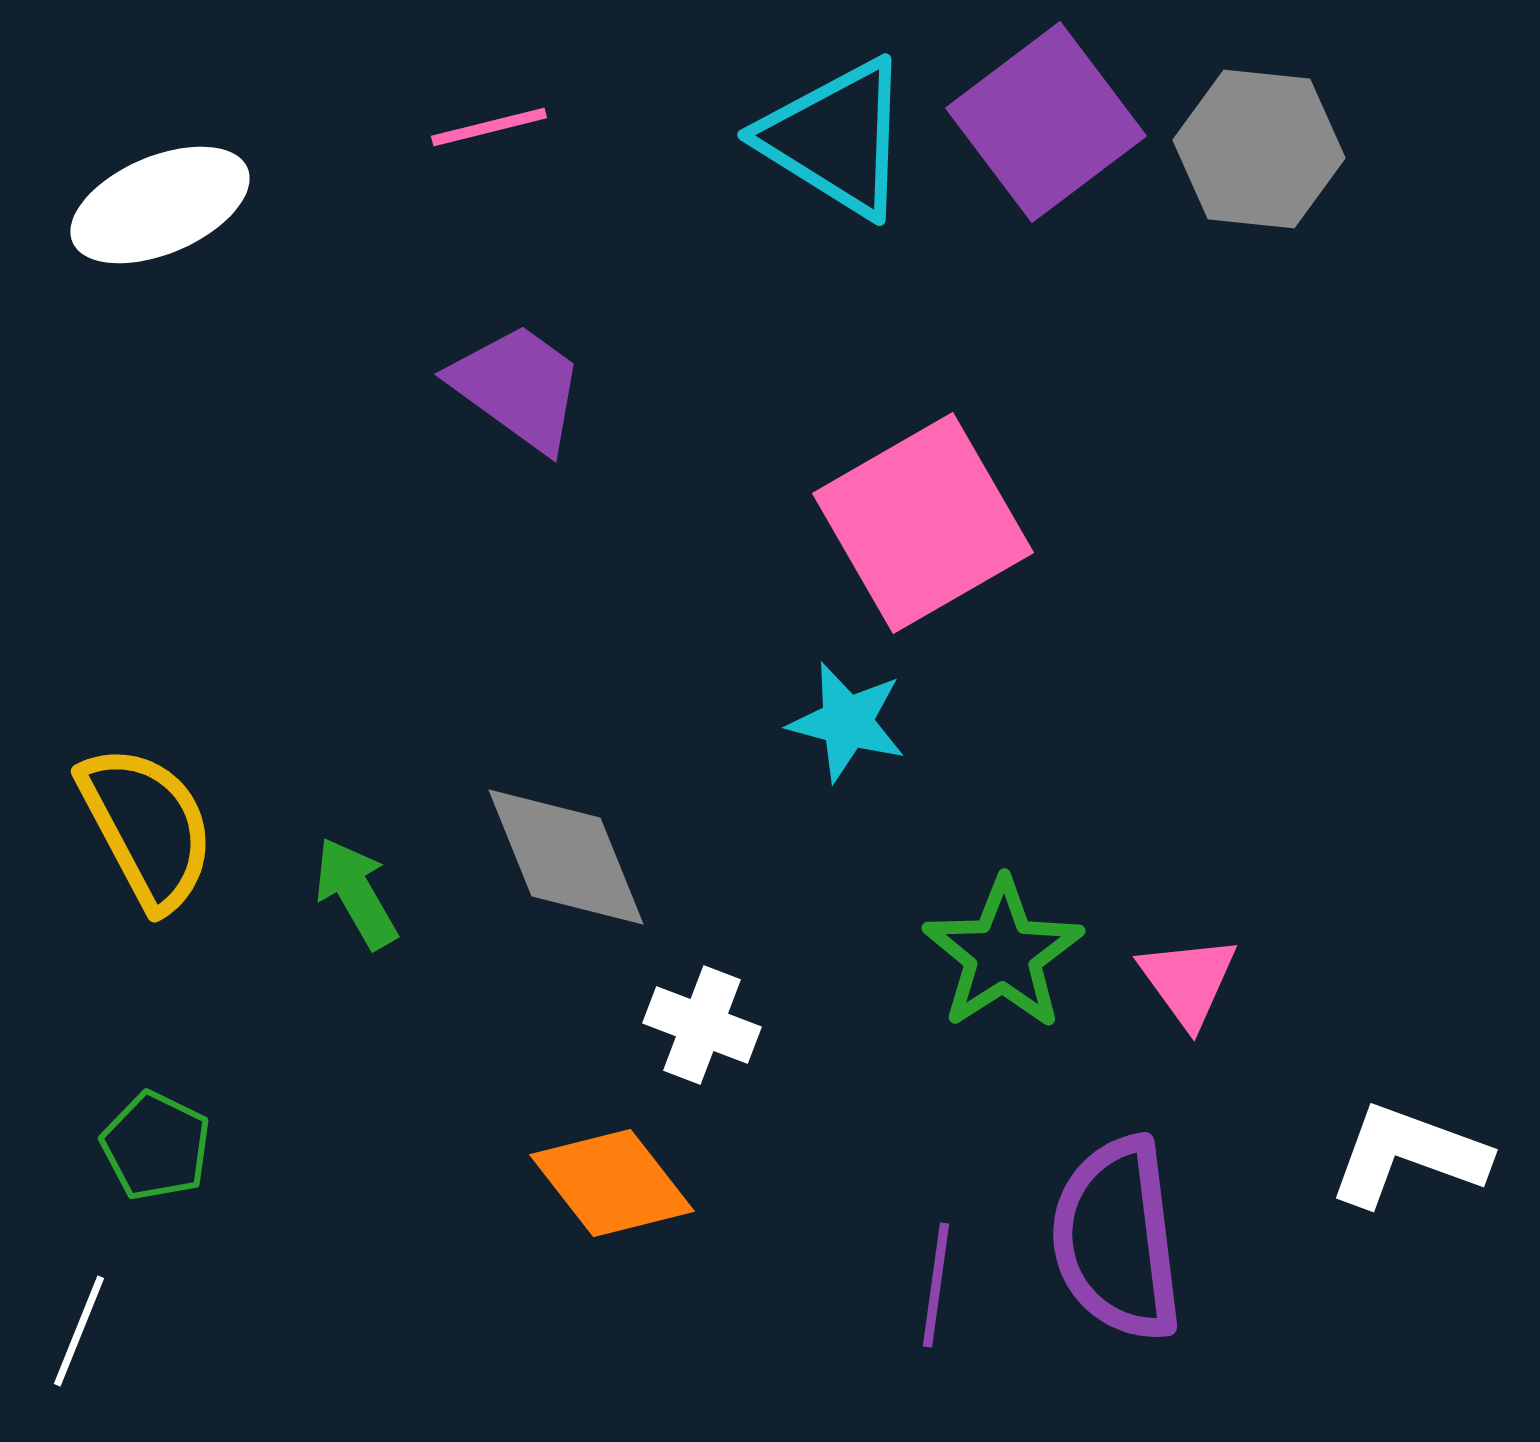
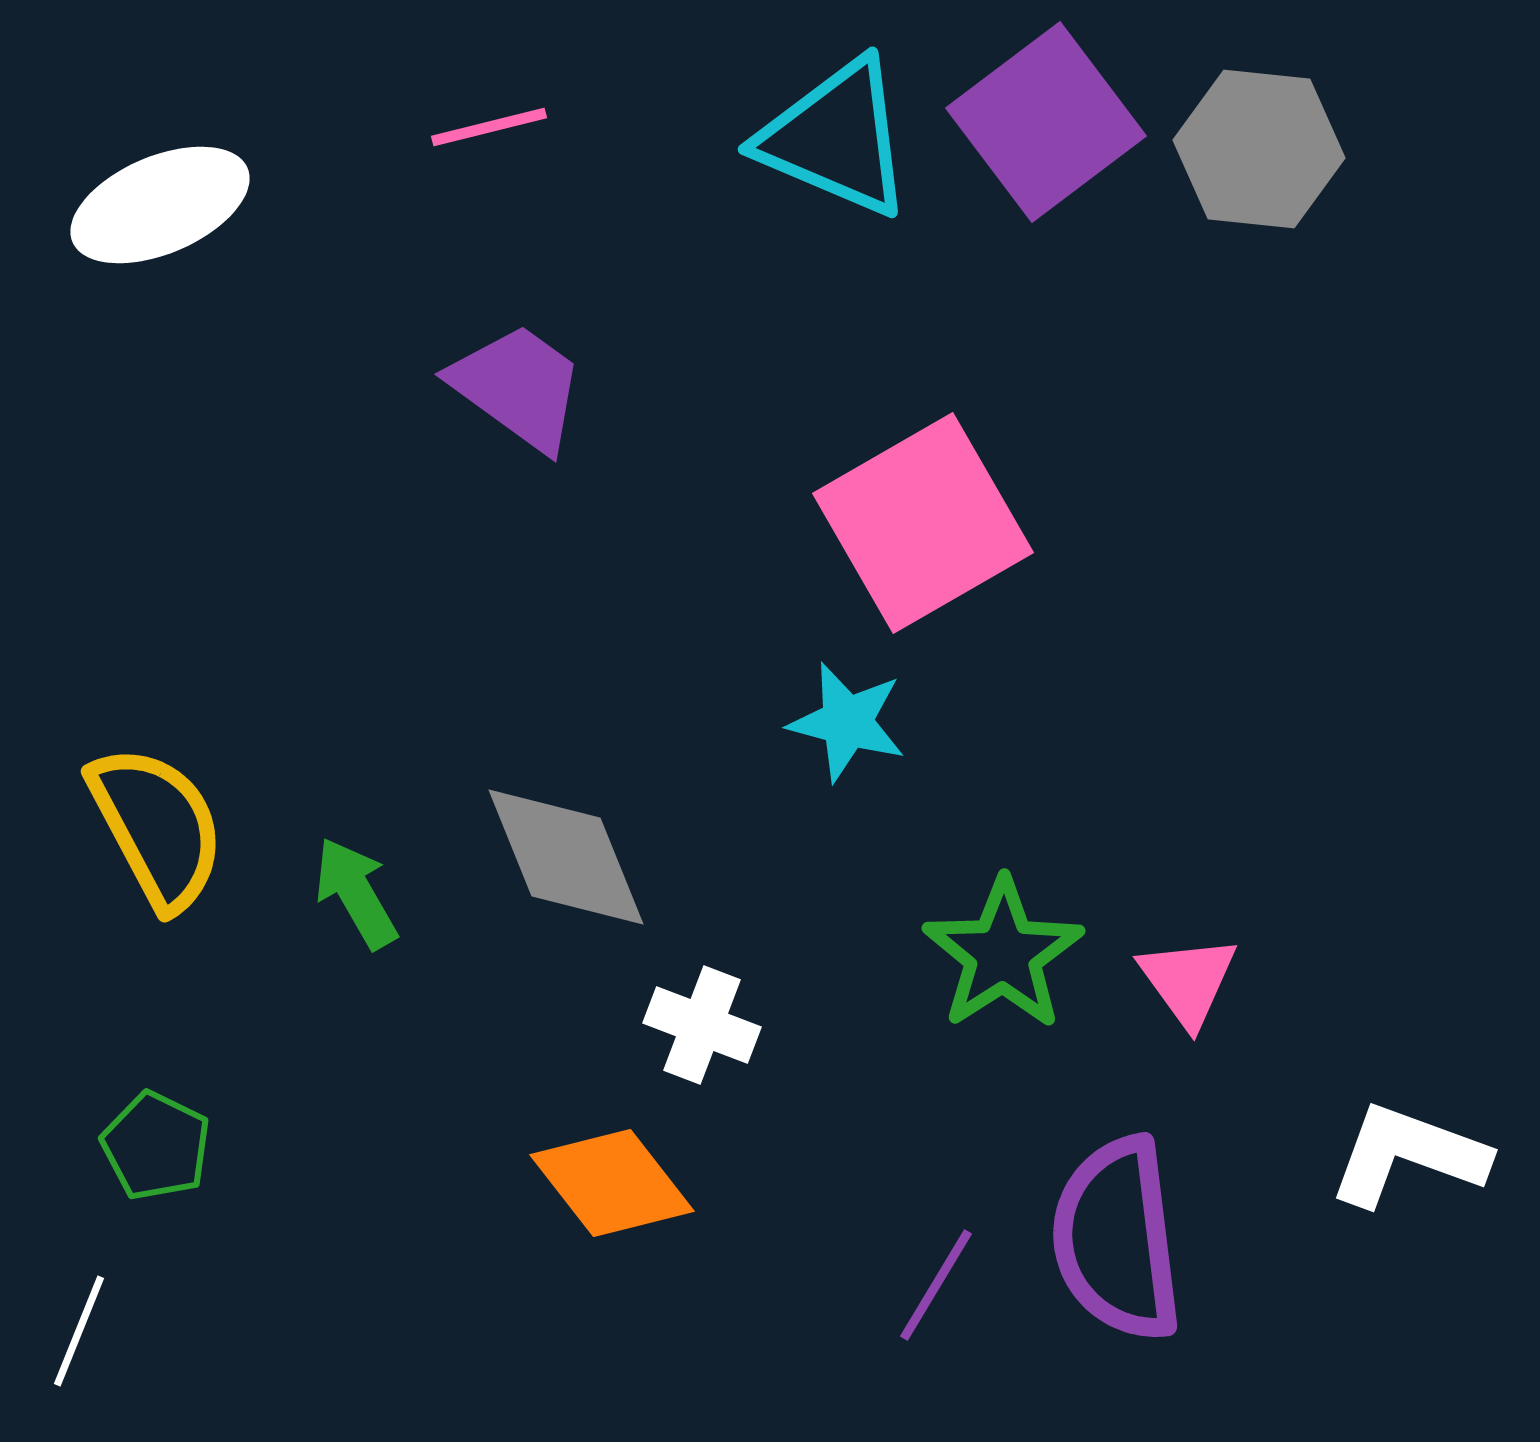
cyan triangle: rotated 9 degrees counterclockwise
yellow semicircle: moved 10 px right
purple line: rotated 23 degrees clockwise
